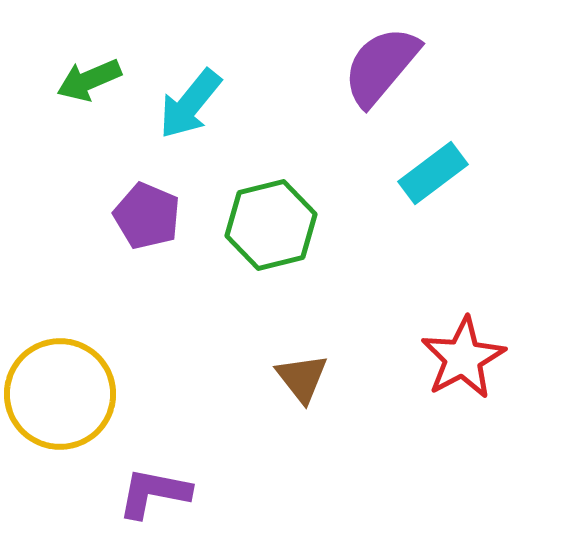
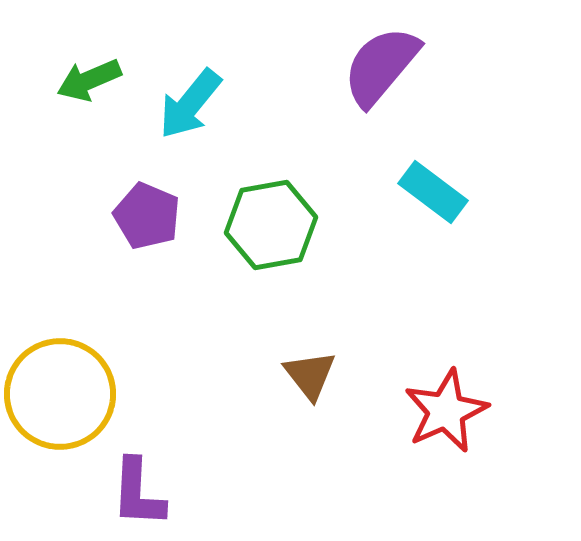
cyan rectangle: moved 19 px down; rotated 74 degrees clockwise
green hexagon: rotated 4 degrees clockwise
red star: moved 17 px left, 53 px down; rotated 4 degrees clockwise
brown triangle: moved 8 px right, 3 px up
purple L-shape: moved 16 px left; rotated 98 degrees counterclockwise
